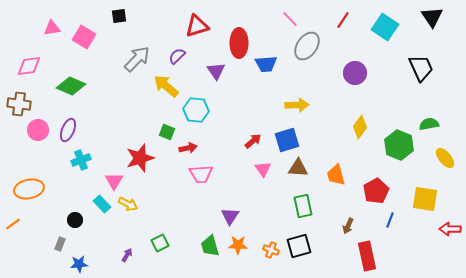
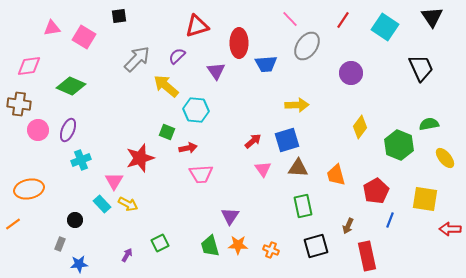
purple circle at (355, 73): moved 4 px left
black square at (299, 246): moved 17 px right
